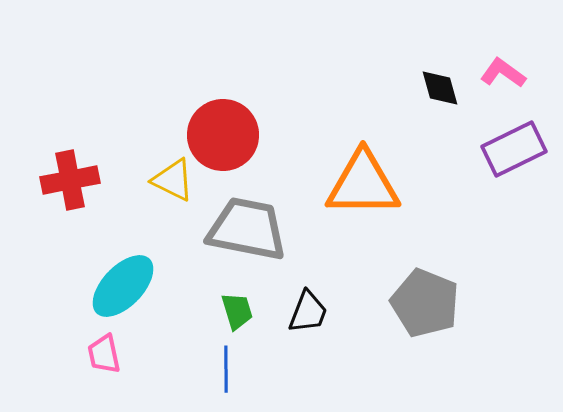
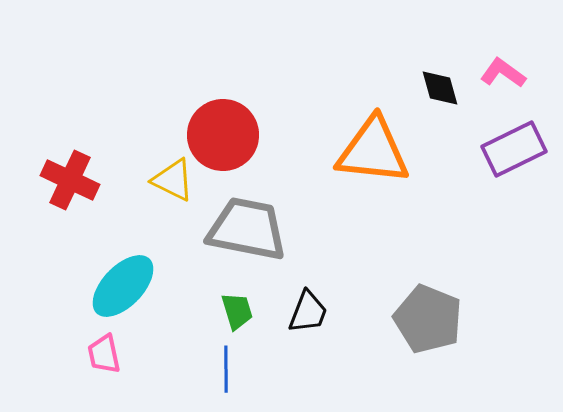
red cross: rotated 36 degrees clockwise
orange triangle: moved 10 px right, 33 px up; rotated 6 degrees clockwise
gray pentagon: moved 3 px right, 16 px down
